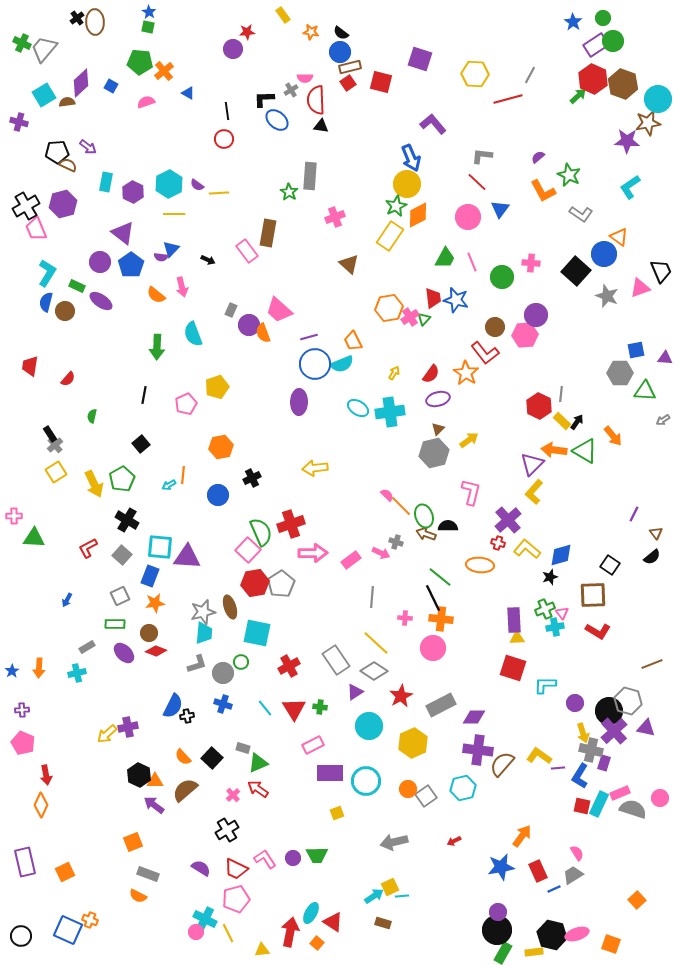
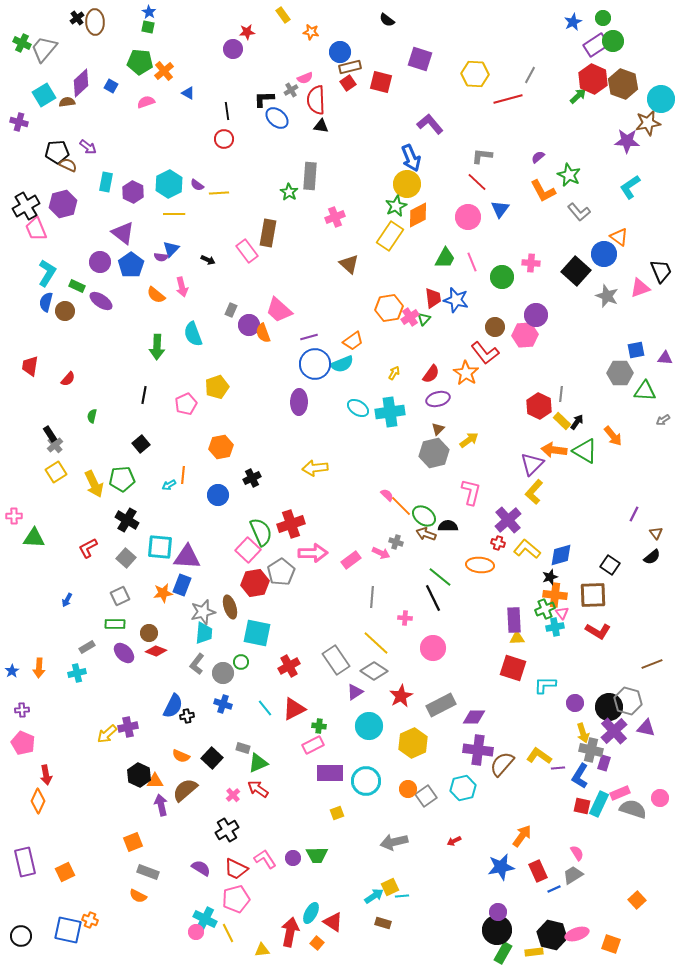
blue star at (573, 22): rotated 12 degrees clockwise
black semicircle at (341, 33): moved 46 px right, 13 px up
pink semicircle at (305, 78): rotated 21 degrees counterclockwise
cyan circle at (658, 99): moved 3 px right
blue ellipse at (277, 120): moved 2 px up
purple L-shape at (433, 124): moved 3 px left
gray L-shape at (581, 214): moved 2 px left, 2 px up; rotated 15 degrees clockwise
orange trapezoid at (353, 341): rotated 100 degrees counterclockwise
green pentagon at (122, 479): rotated 25 degrees clockwise
green ellipse at (424, 516): rotated 35 degrees counterclockwise
gray square at (122, 555): moved 4 px right, 3 px down
blue rectangle at (150, 576): moved 32 px right, 9 px down
gray pentagon at (281, 584): moved 12 px up
orange star at (155, 603): moved 8 px right, 10 px up
orange cross at (441, 619): moved 114 px right, 24 px up
gray L-shape at (197, 664): rotated 145 degrees clockwise
green cross at (320, 707): moved 1 px left, 19 px down
red triangle at (294, 709): rotated 35 degrees clockwise
black circle at (609, 711): moved 4 px up
orange semicircle at (183, 757): moved 2 px left, 1 px up; rotated 24 degrees counterclockwise
orange diamond at (41, 805): moved 3 px left, 4 px up
purple arrow at (154, 805): moved 7 px right; rotated 40 degrees clockwise
gray rectangle at (148, 874): moved 2 px up
blue square at (68, 930): rotated 12 degrees counterclockwise
